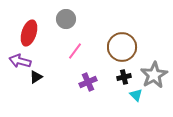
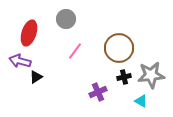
brown circle: moved 3 px left, 1 px down
gray star: moved 3 px left; rotated 24 degrees clockwise
purple cross: moved 10 px right, 10 px down
cyan triangle: moved 5 px right, 6 px down; rotated 16 degrees counterclockwise
